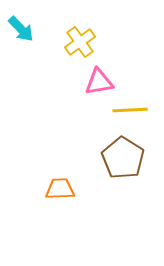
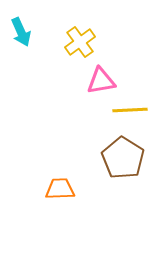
cyan arrow: moved 3 px down; rotated 20 degrees clockwise
pink triangle: moved 2 px right, 1 px up
